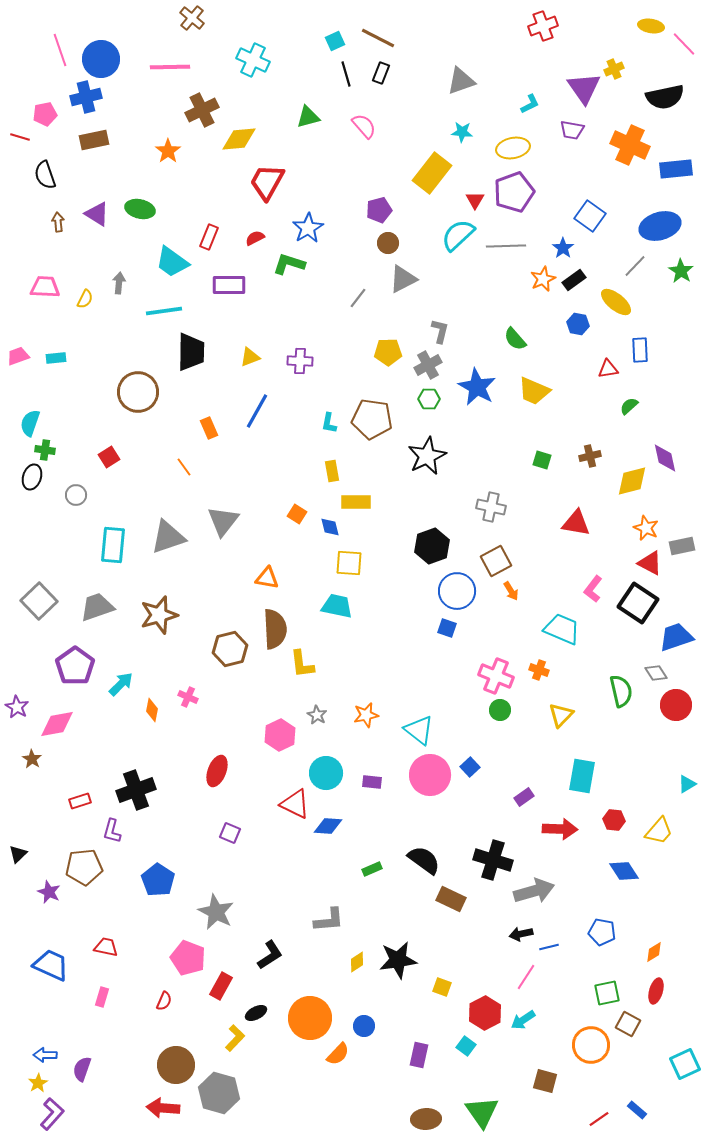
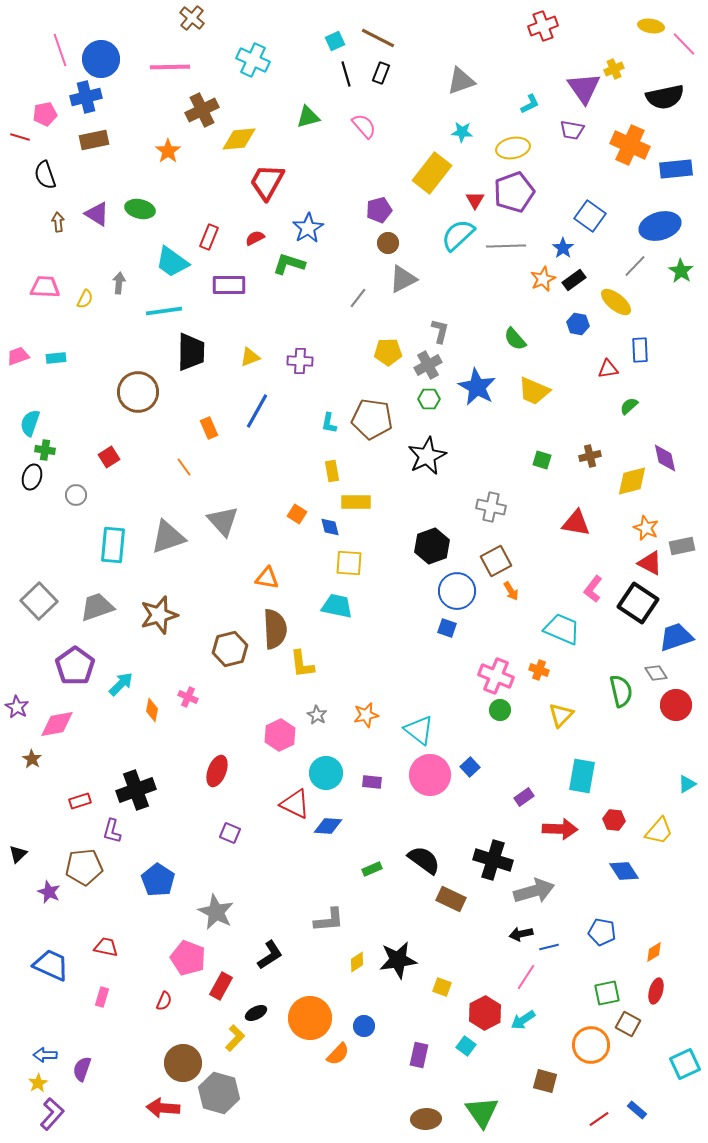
gray triangle at (223, 521): rotated 20 degrees counterclockwise
brown circle at (176, 1065): moved 7 px right, 2 px up
